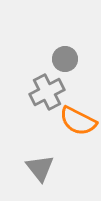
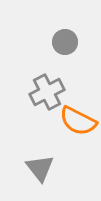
gray circle: moved 17 px up
